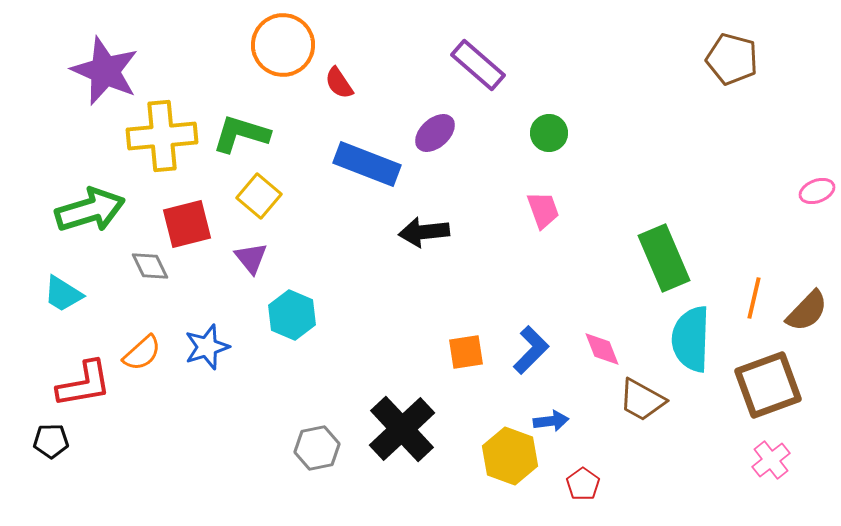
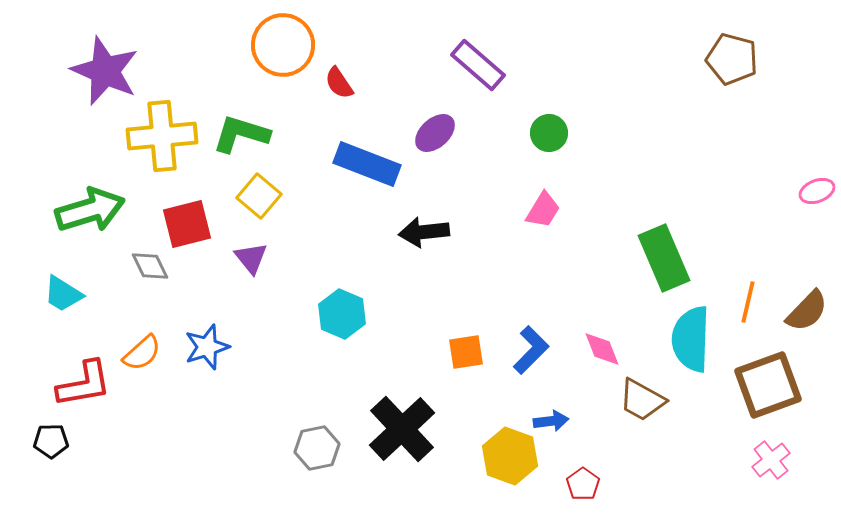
pink trapezoid: rotated 51 degrees clockwise
orange line: moved 6 px left, 4 px down
cyan hexagon: moved 50 px right, 1 px up
